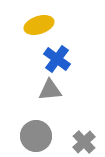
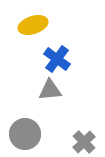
yellow ellipse: moved 6 px left
gray circle: moved 11 px left, 2 px up
